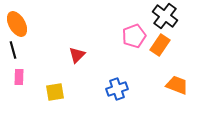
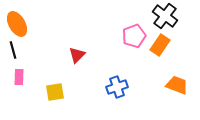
blue cross: moved 2 px up
